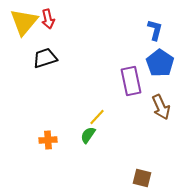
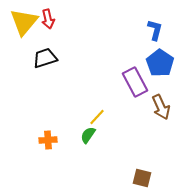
purple rectangle: moved 4 px right, 1 px down; rotated 16 degrees counterclockwise
